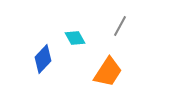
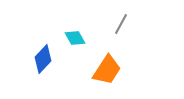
gray line: moved 1 px right, 2 px up
orange trapezoid: moved 1 px left, 2 px up
